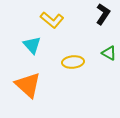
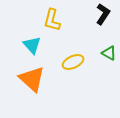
yellow L-shape: rotated 65 degrees clockwise
yellow ellipse: rotated 20 degrees counterclockwise
orange triangle: moved 4 px right, 6 px up
